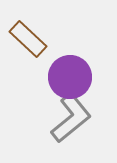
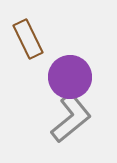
brown rectangle: rotated 21 degrees clockwise
